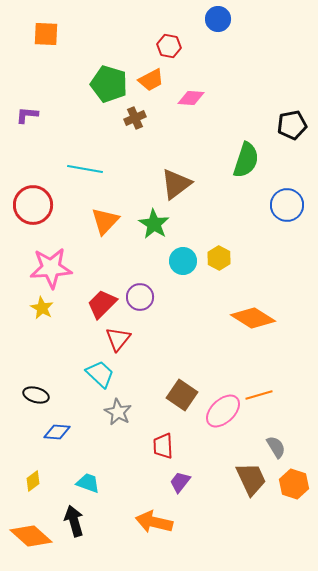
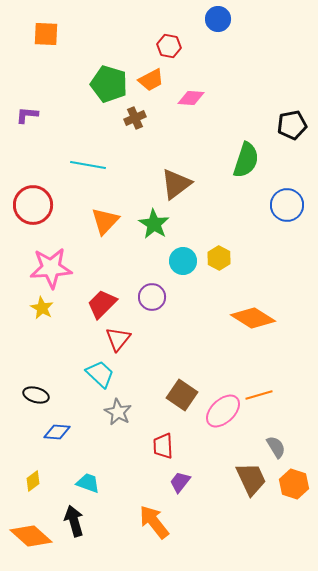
cyan line at (85, 169): moved 3 px right, 4 px up
purple circle at (140, 297): moved 12 px right
orange arrow at (154, 522): rotated 39 degrees clockwise
